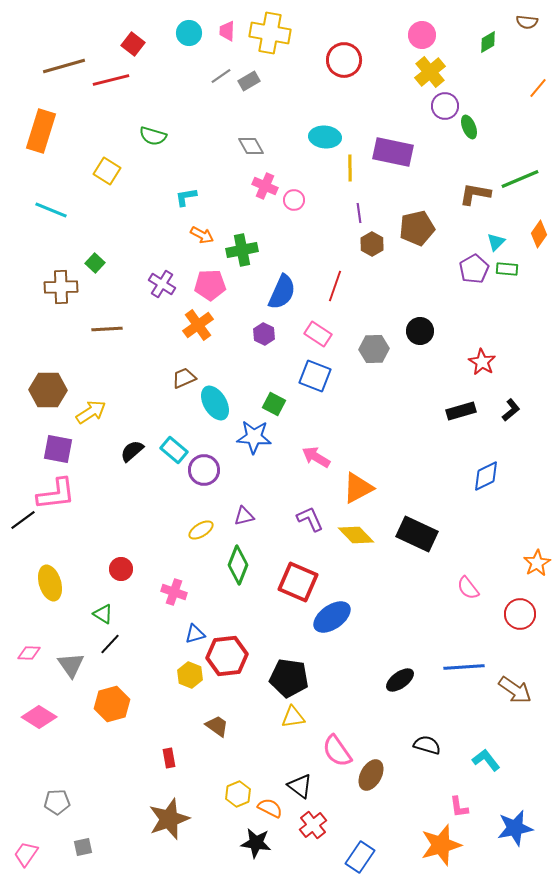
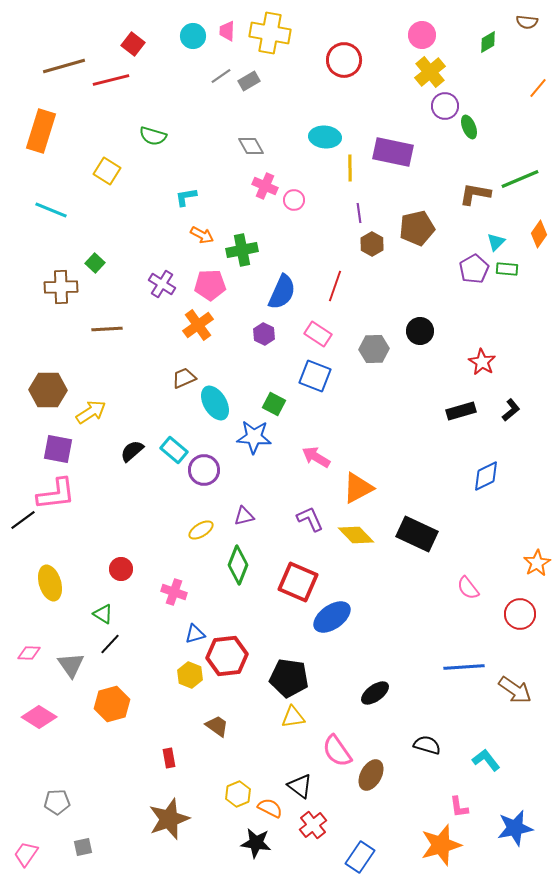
cyan circle at (189, 33): moved 4 px right, 3 px down
black ellipse at (400, 680): moved 25 px left, 13 px down
